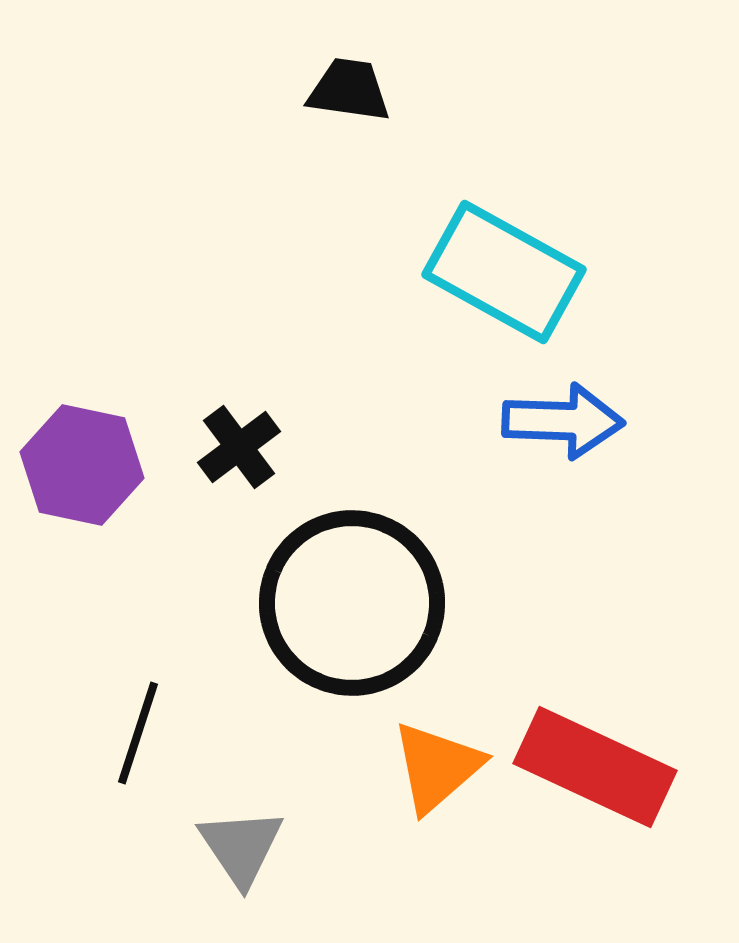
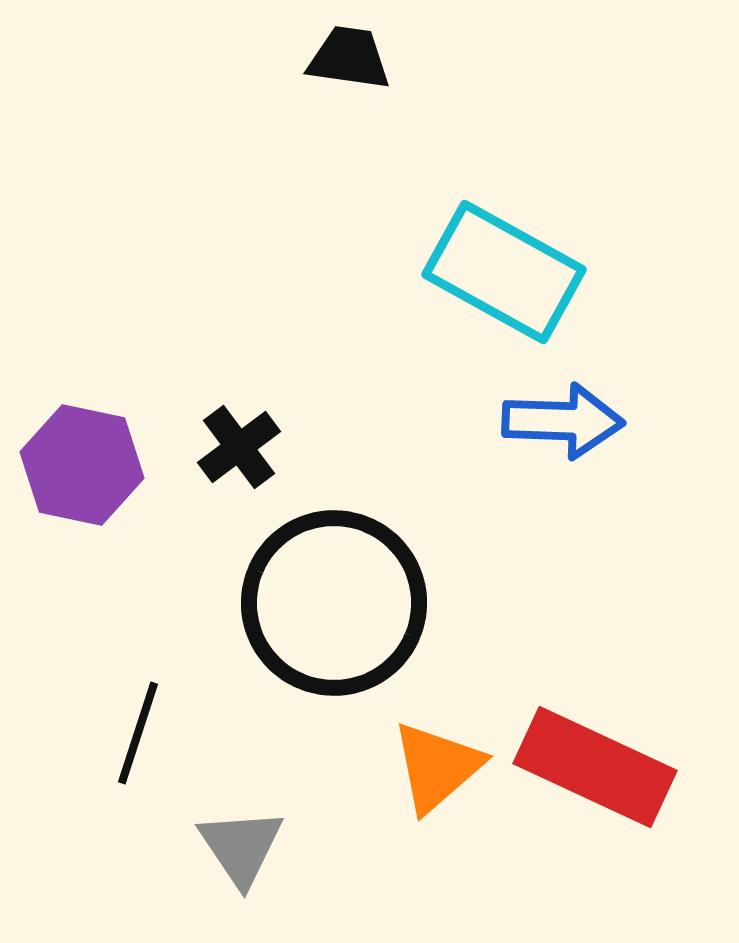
black trapezoid: moved 32 px up
black circle: moved 18 px left
